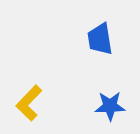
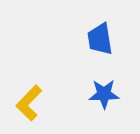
blue star: moved 6 px left, 12 px up
